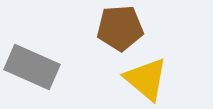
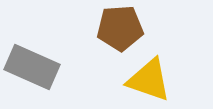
yellow triangle: moved 3 px right, 1 px down; rotated 21 degrees counterclockwise
